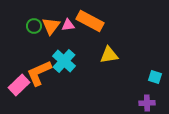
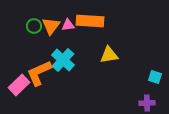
orange rectangle: rotated 24 degrees counterclockwise
cyan cross: moved 1 px left, 1 px up
